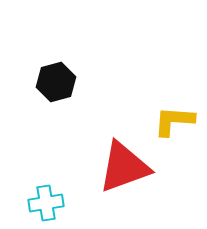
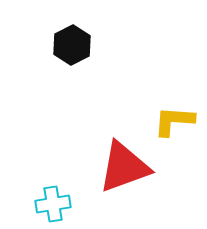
black hexagon: moved 16 px right, 37 px up; rotated 12 degrees counterclockwise
cyan cross: moved 7 px right, 1 px down
